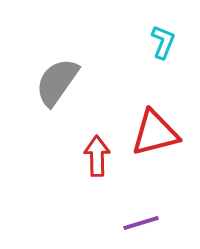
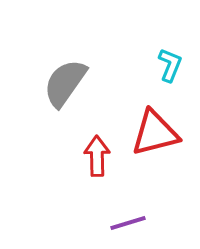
cyan L-shape: moved 7 px right, 23 px down
gray semicircle: moved 8 px right, 1 px down
purple line: moved 13 px left
